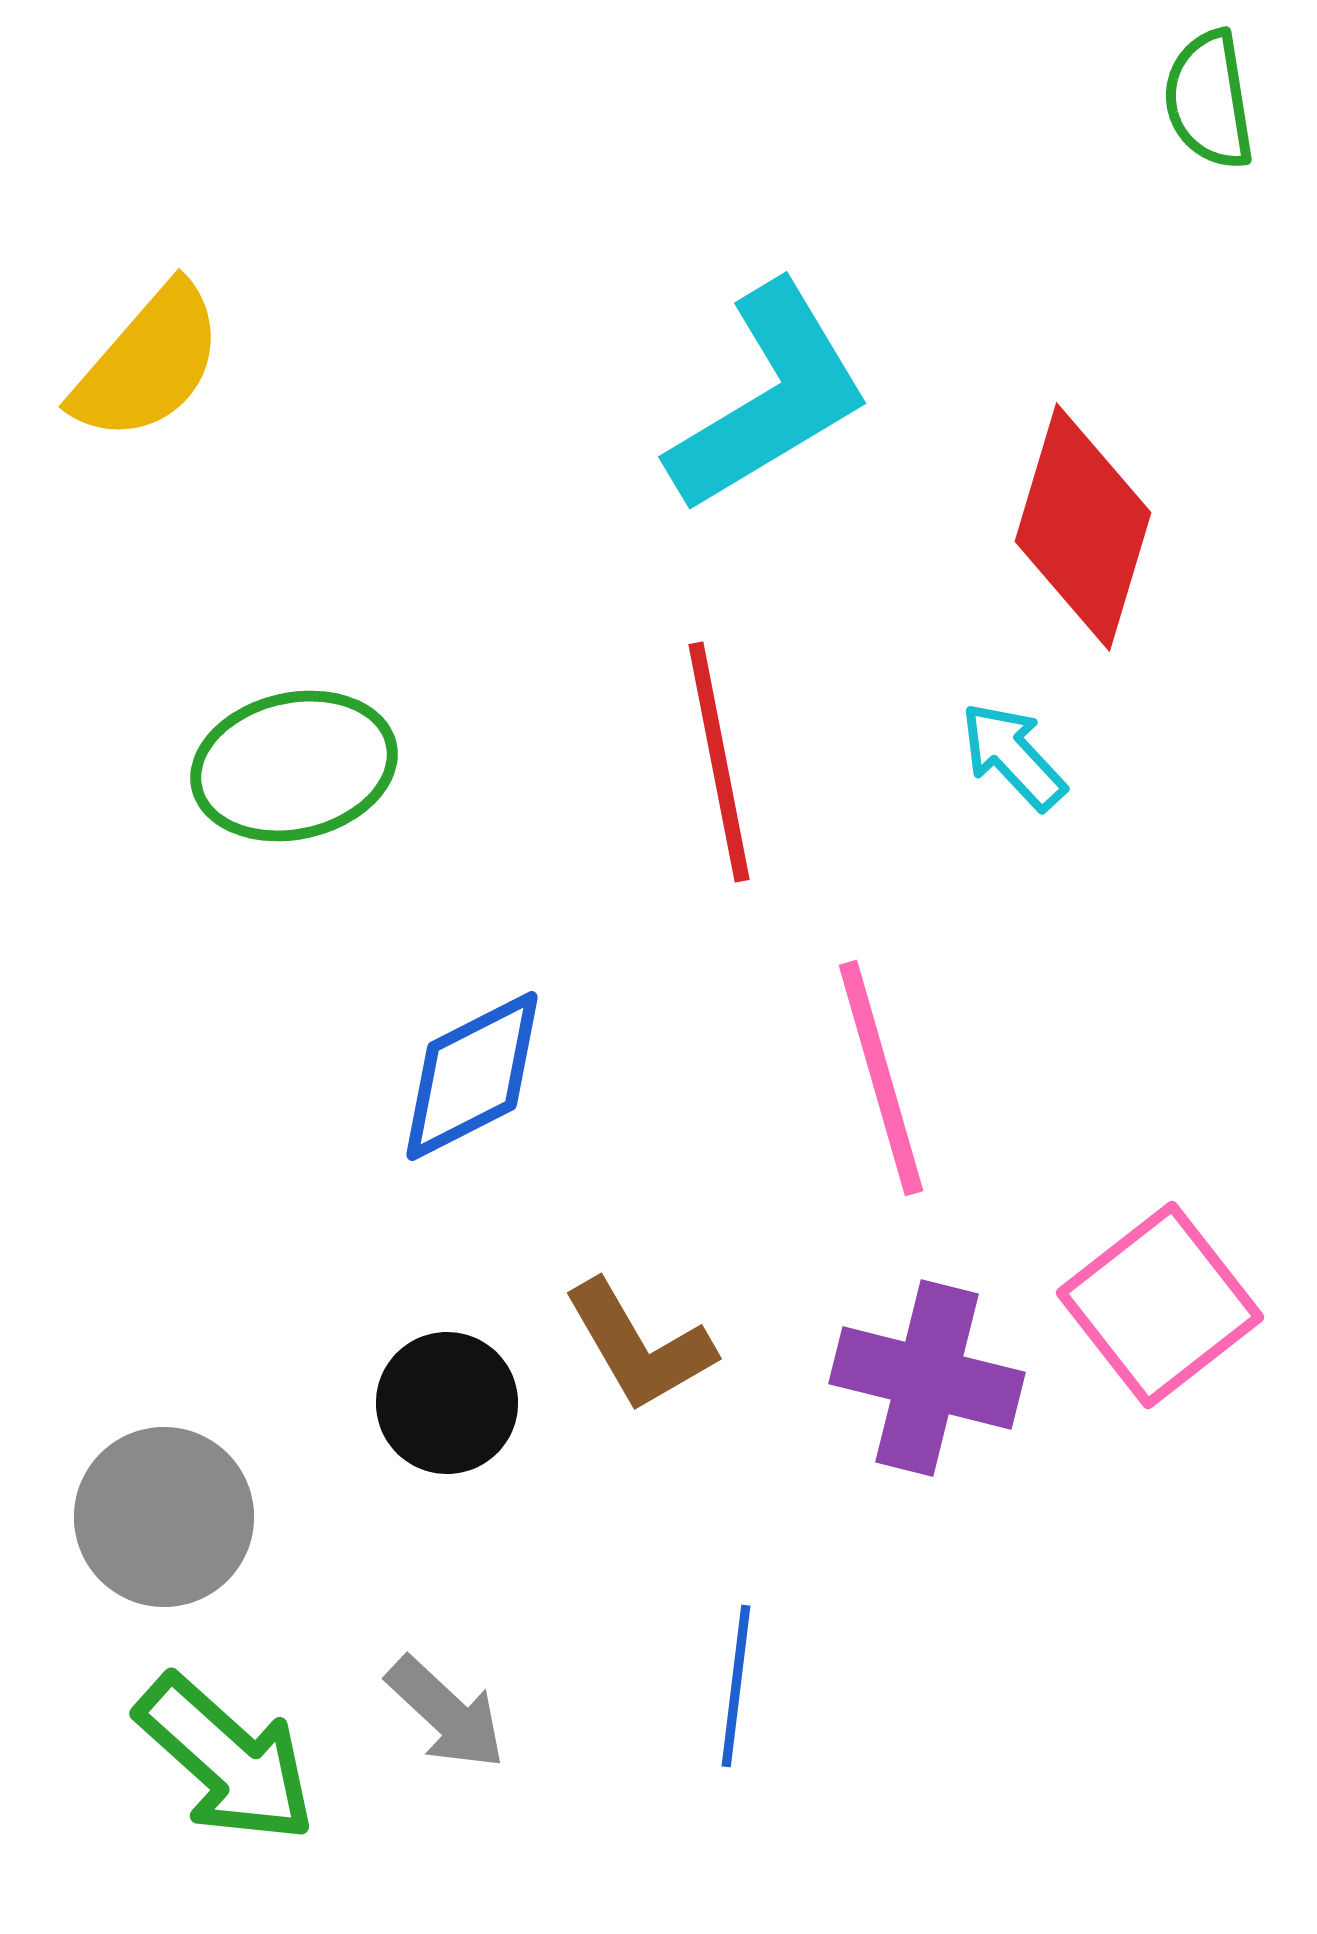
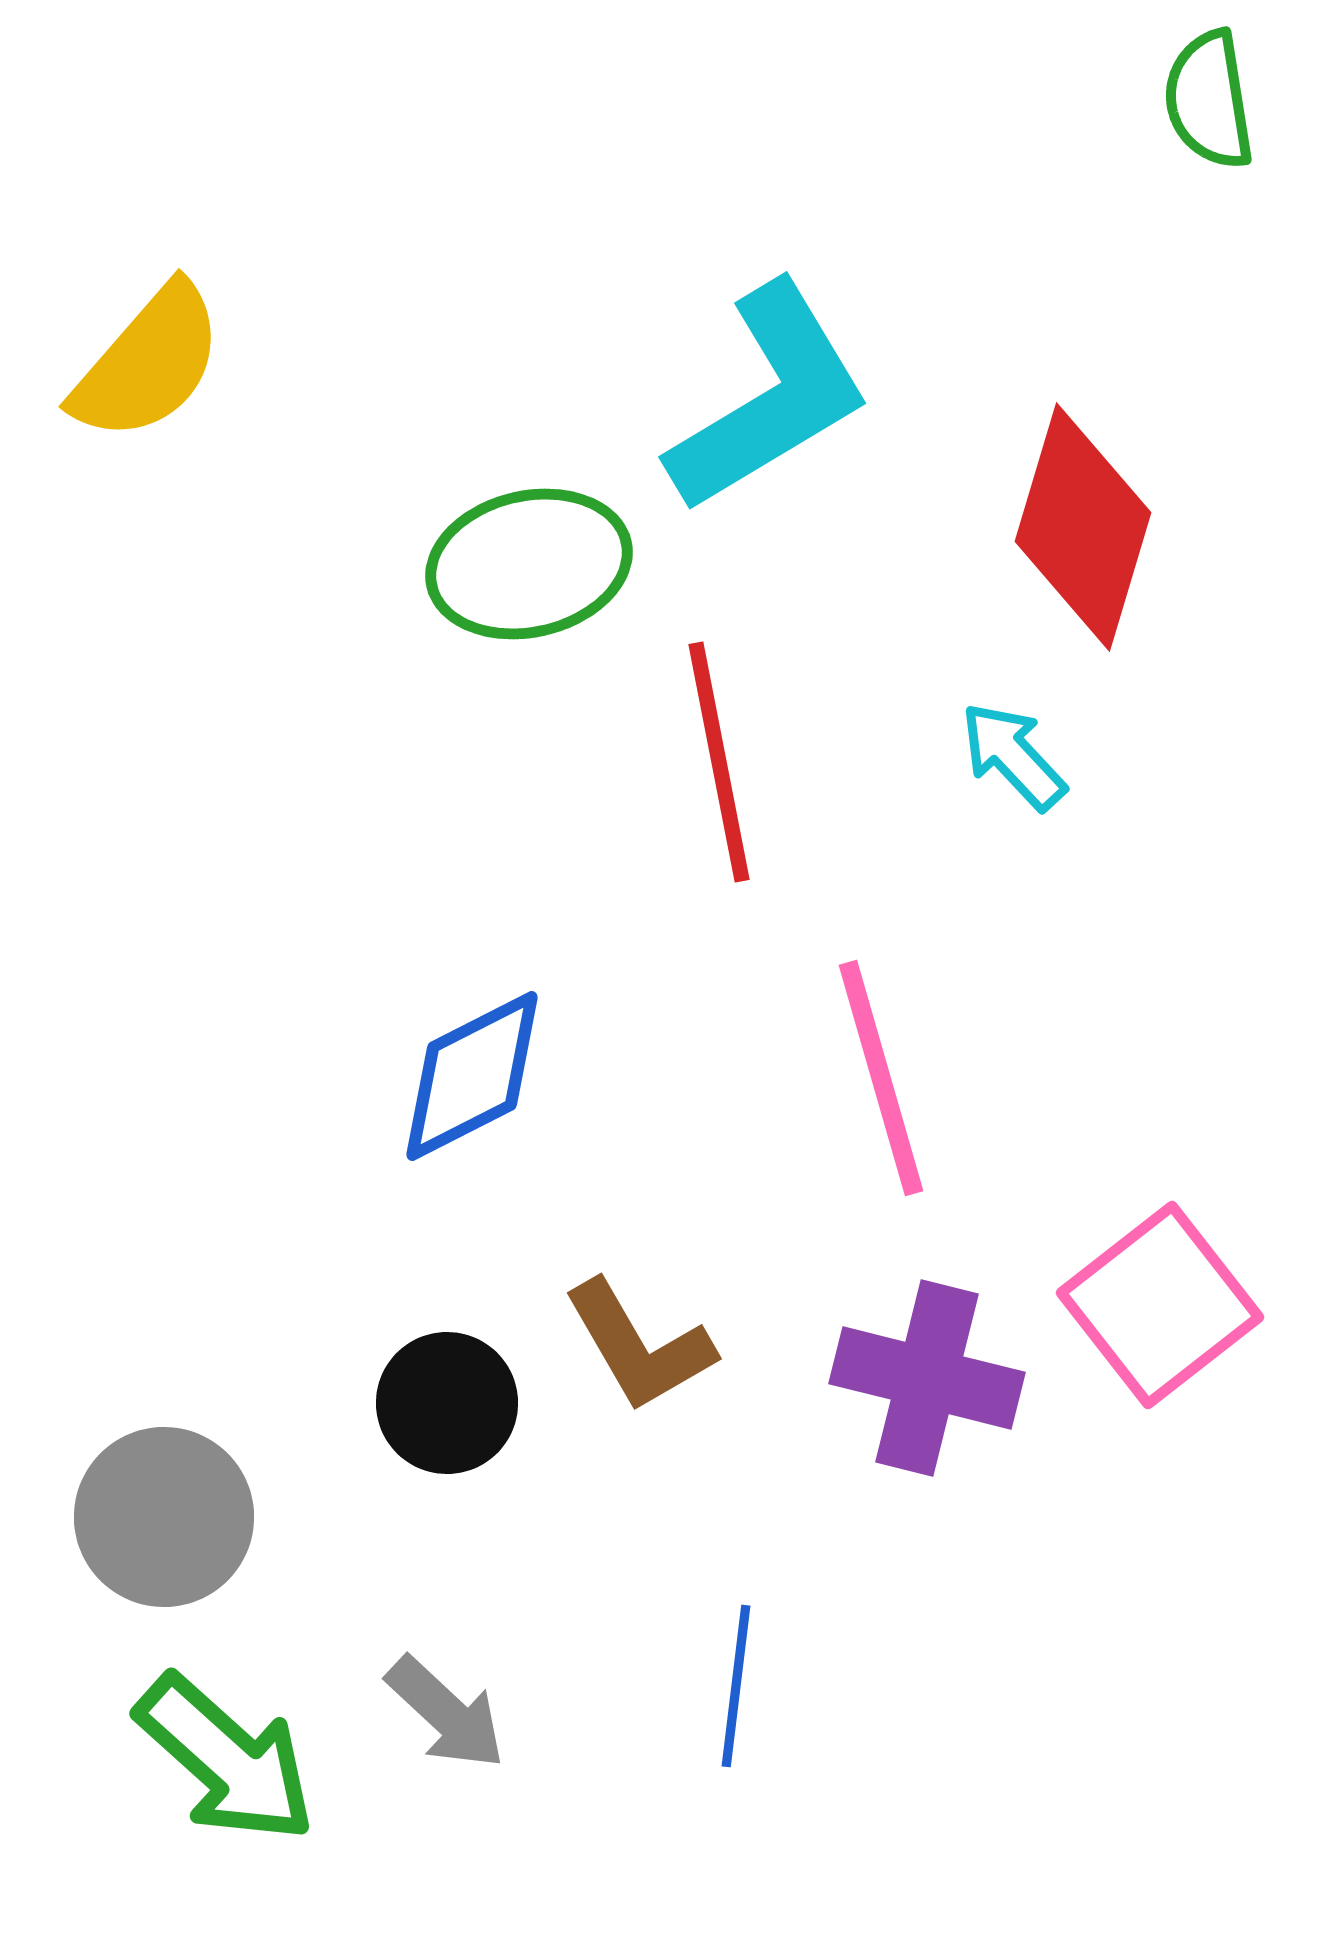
green ellipse: moved 235 px right, 202 px up
